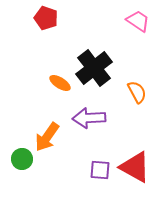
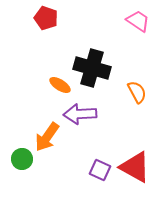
black cross: moved 2 px left; rotated 36 degrees counterclockwise
orange ellipse: moved 2 px down
purple arrow: moved 9 px left, 4 px up
purple square: rotated 20 degrees clockwise
